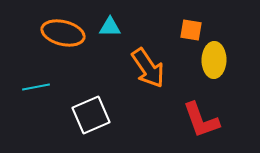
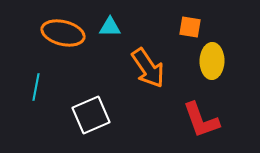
orange square: moved 1 px left, 3 px up
yellow ellipse: moved 2 px left, 1 px down
cyan line: rotated 68 degrees counterclockwise
